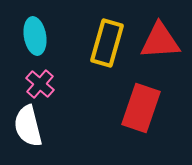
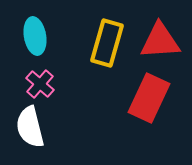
red rectangle: moved 8 px right, 10 px up; rotated 6 degrees clockwise
white semicircle: moved 2 px right, 1 px down
